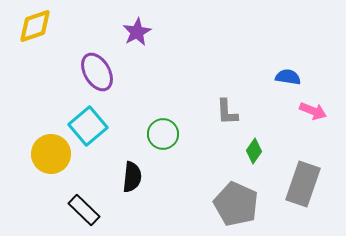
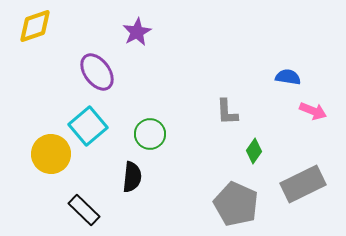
purple ellipse: rotated 6 degrees counterclockwise
green circle: moved 13 px left
gray rectangle: rotated 45 degrees clockwise
